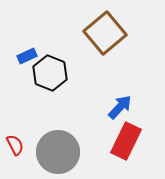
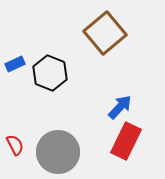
blue rectangle: moved 12 px left, 8 px down
